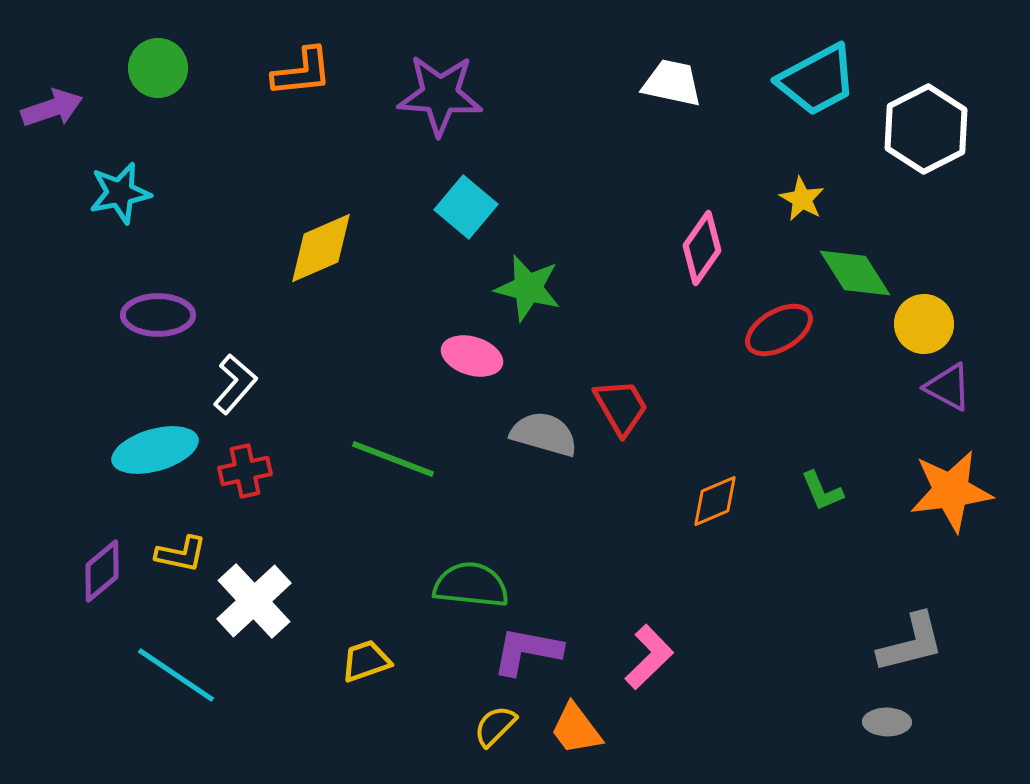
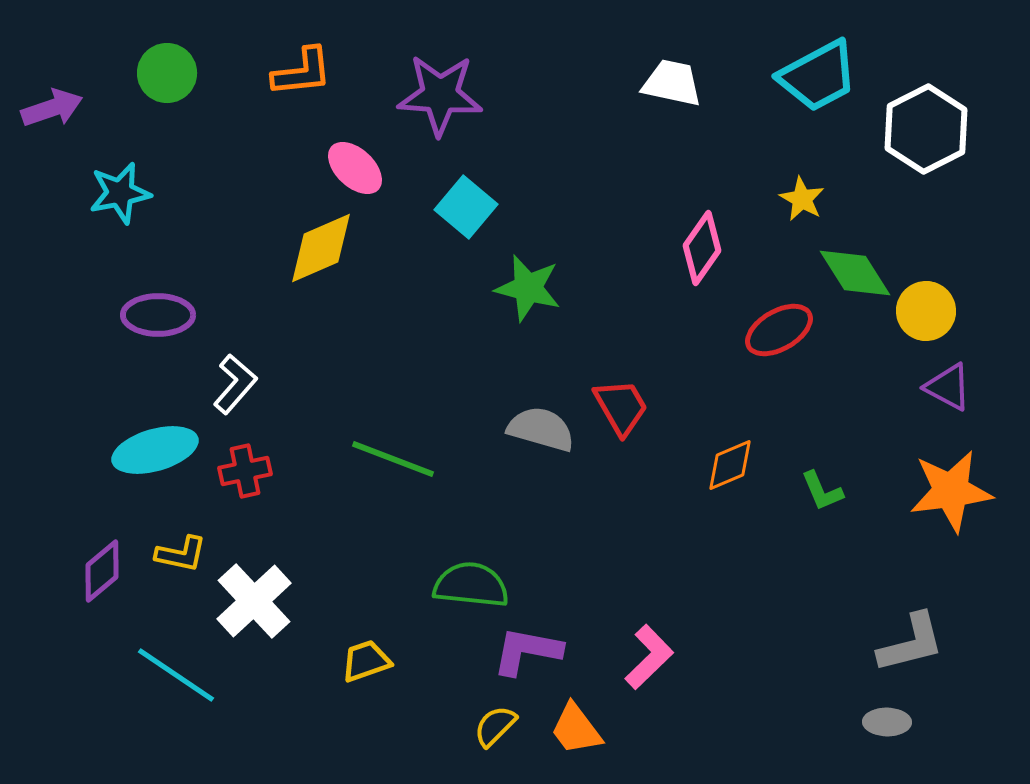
green circle: moved 9 px right, 5 px down
cyan trapezoid: moved 1 px right, 4 px up
yellow circle: moved 2 px right, 13 px up
pink ellipse: moved 117 px left, 188 px up; rotated 26 degrees clockwise
gray semicircle: moved 3 px left, 5 px up
orange diamond: moved 15 px right, 36 px up
